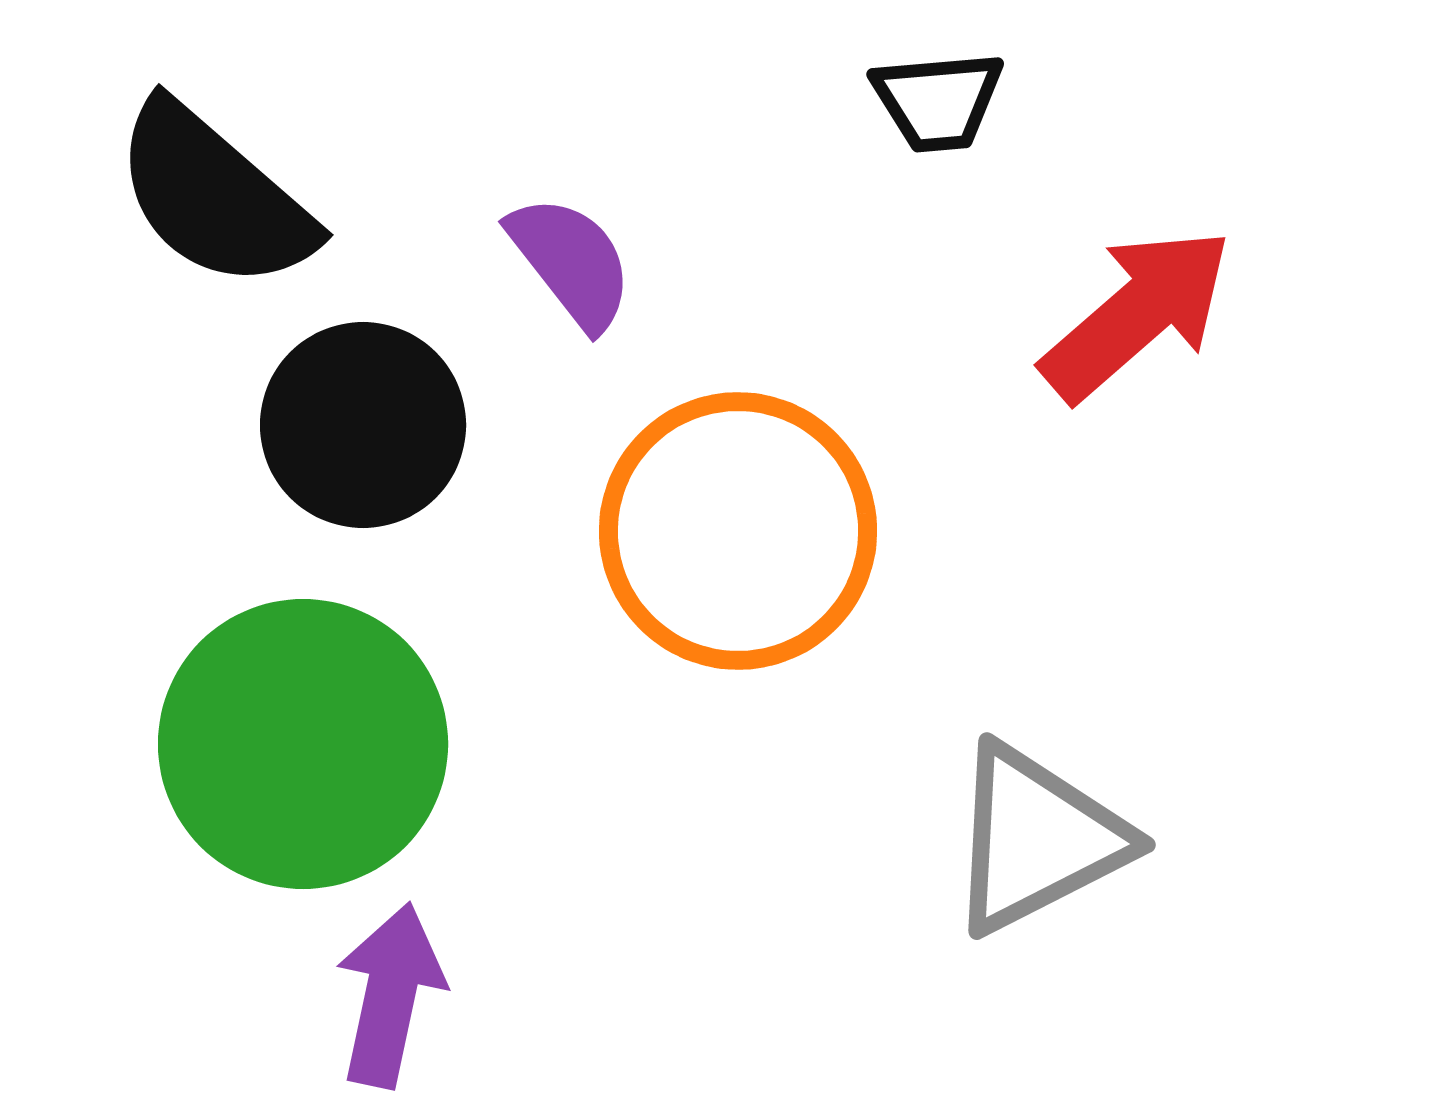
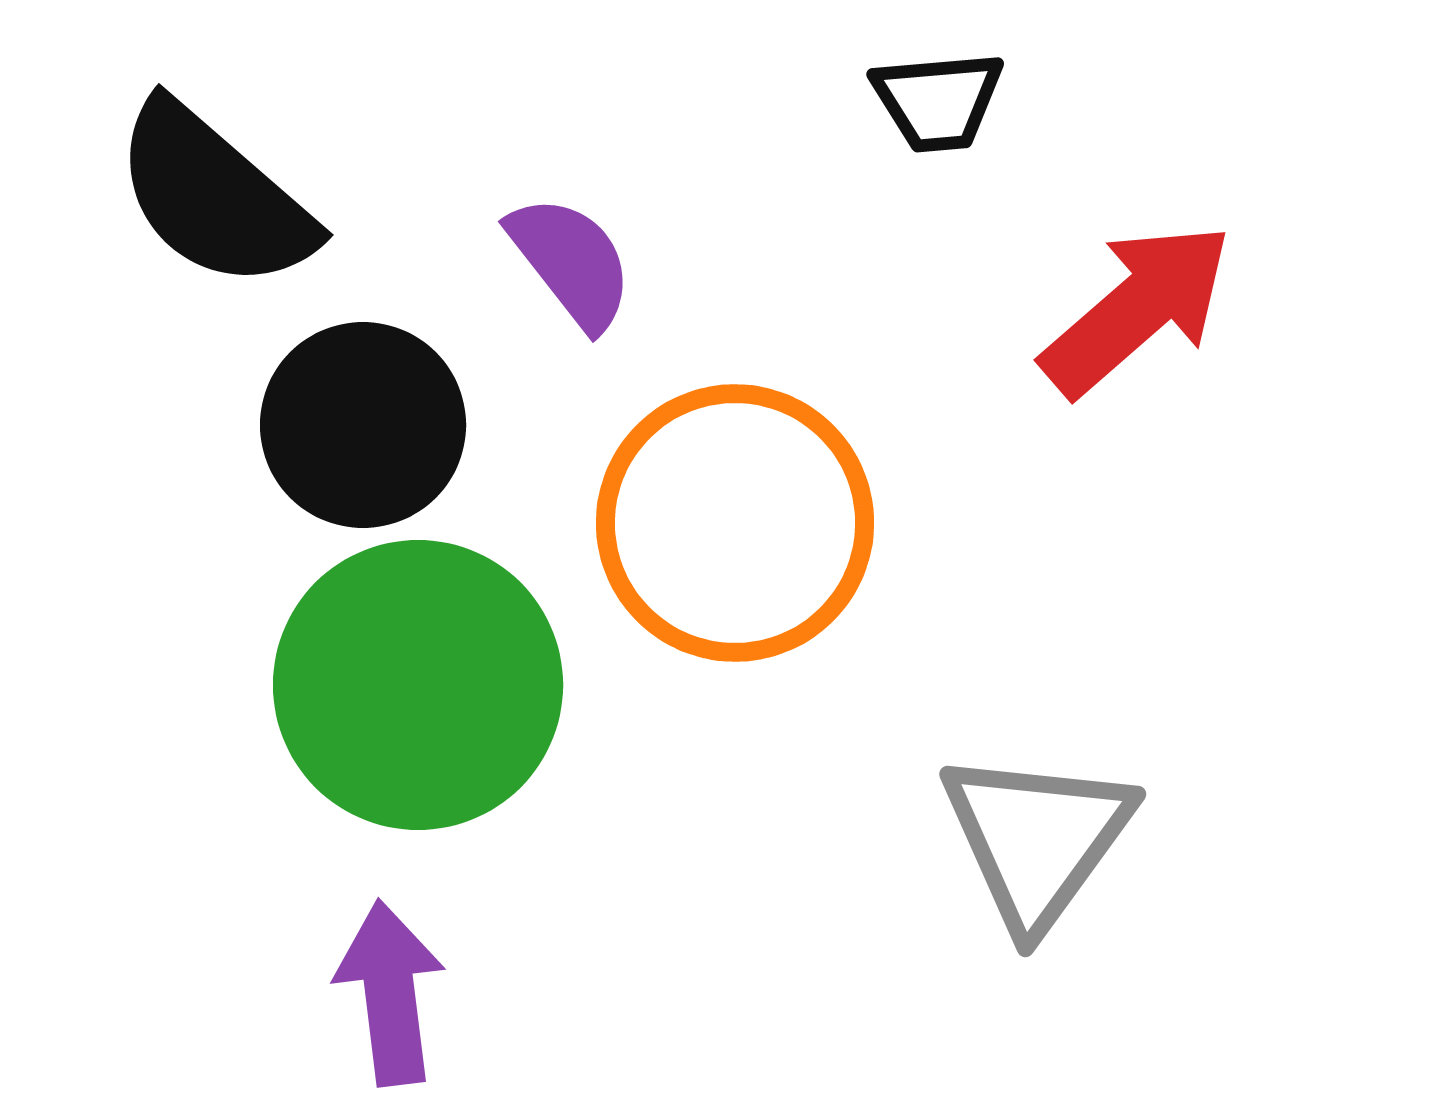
red arrow: moved 5 px up
orange circle: moved 3 px left, 8 px up
green circle: moved 115 px right, 59 px up
gray triangle: rotated 27 degrees counterclockwise
purple arrow: moved 2 px up; rotated 19 degrees counterclockwise
